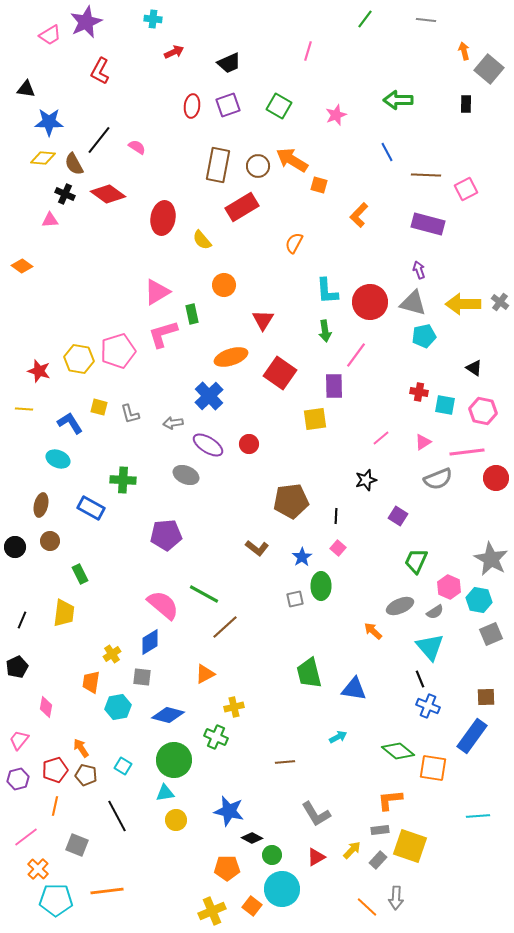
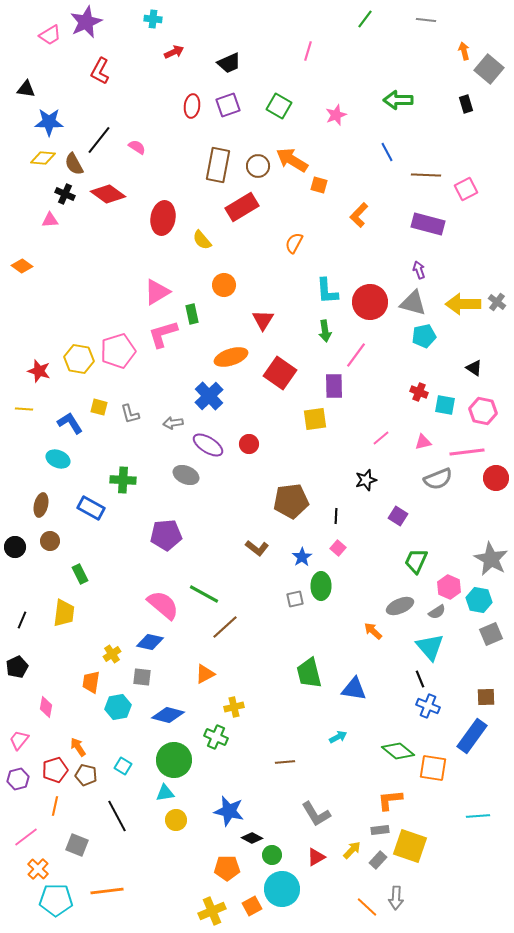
black rectangle at (466, 104): rotated 18 degrees counterclockwise
gray cross at (500, 302): moved 3 px left
red cross at (419, 392): rotated 12 degrees clockwise
pink triangle at (423, 442): rotated 18 degrees clockwise
gray semicircle at (435, 612): moved 2 px right
blue diamond at (150, 642): rotated 44 degrees clockwise
orange arrow at (81, 748): moved 3 px left, 1 px up
orange square at (252, 906): rotated 24 degrees clockwise
